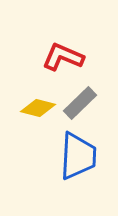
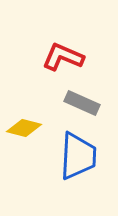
gray rectangle: moved 2 px right; rotated 68 degrees clockwise
yellow diamond: moved 14 px left, 20 px down
